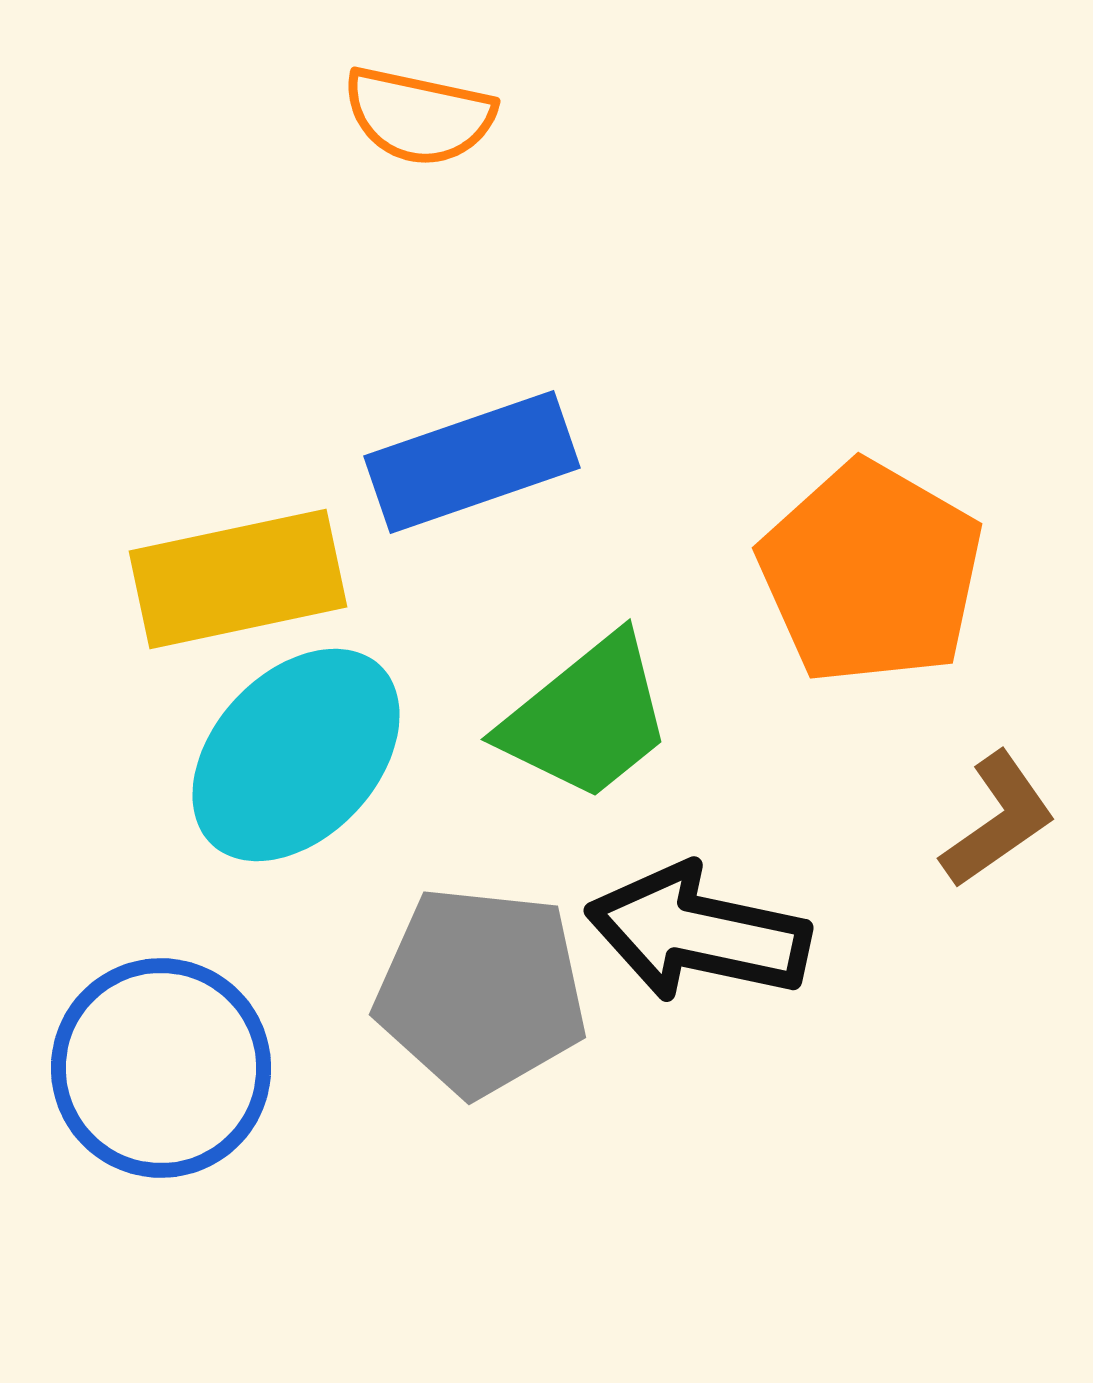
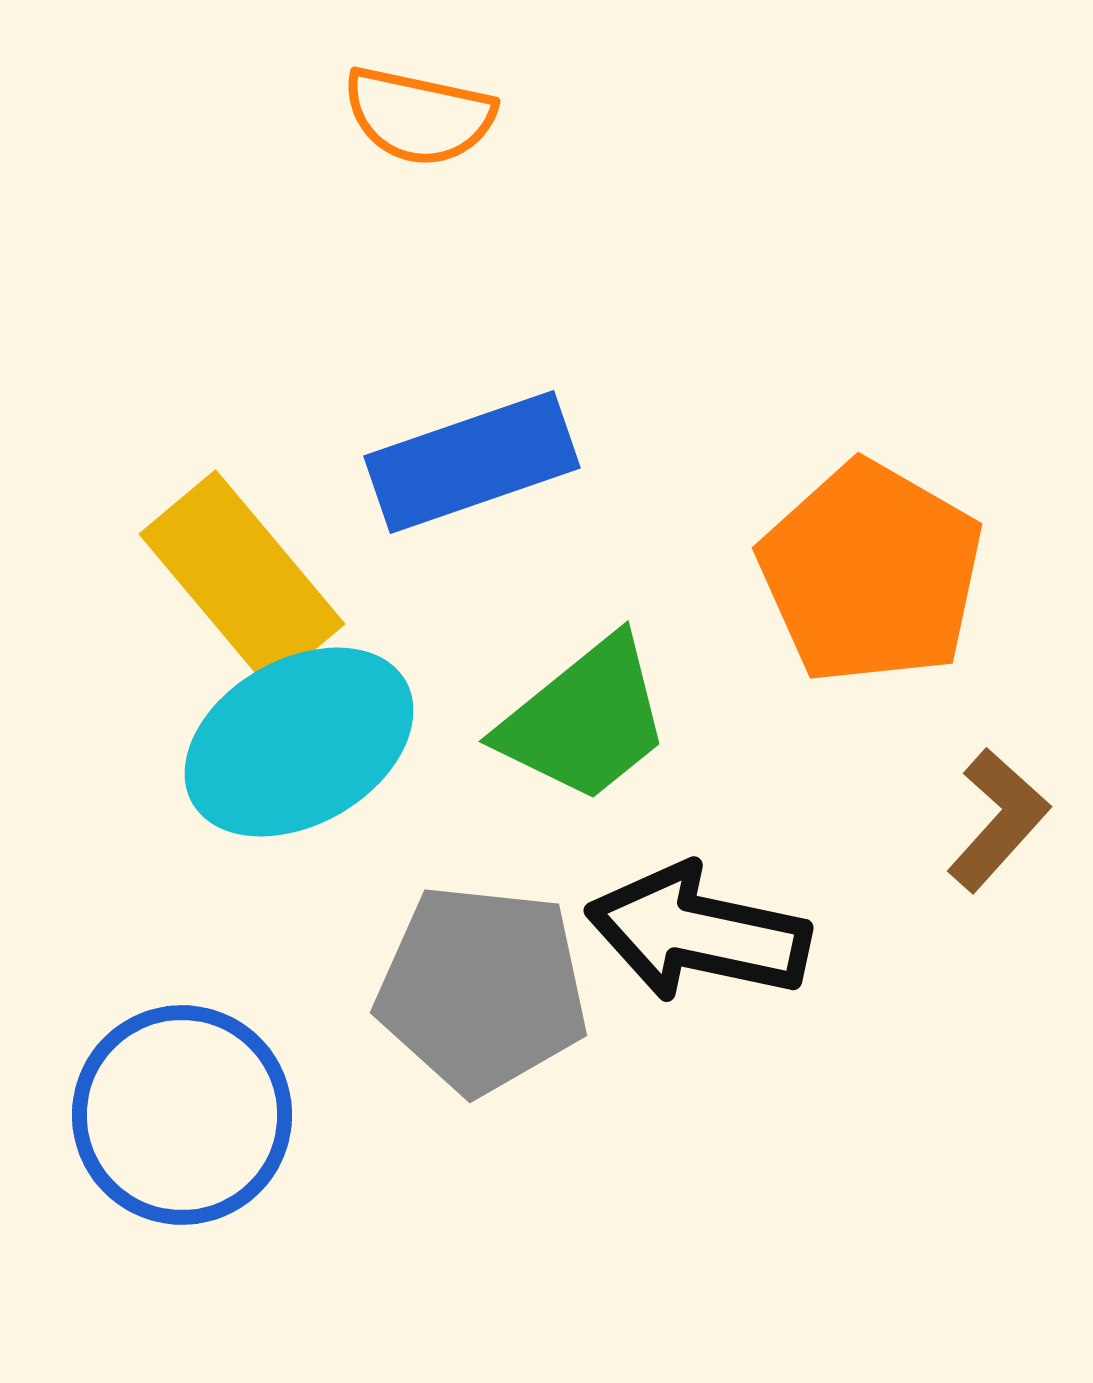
yellow rectangle: moved 4 px right; rotated 62 degrees clockwise
green trapezoid: moved 2 px left, 2 px down
cyan ellipse: moved 3 px right, 13 px up; rotated 17 degrees clockwise
brown L-shape: rotated 13 degrees counterclockwise
gray pentagon: moved 1 px right, 2 px up
blue circle: moved 21 px right, 47 px down
